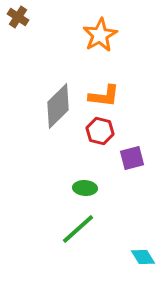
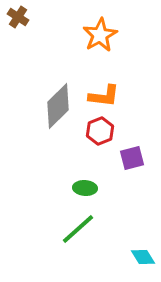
red hexagon: rotated 24 degrees clockwise
